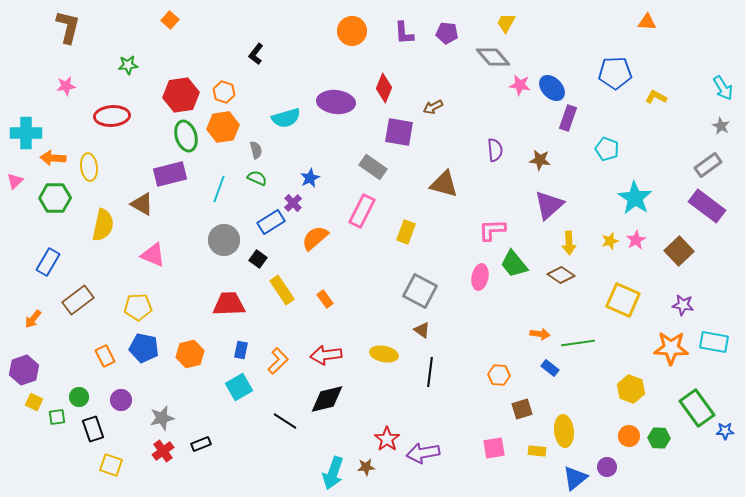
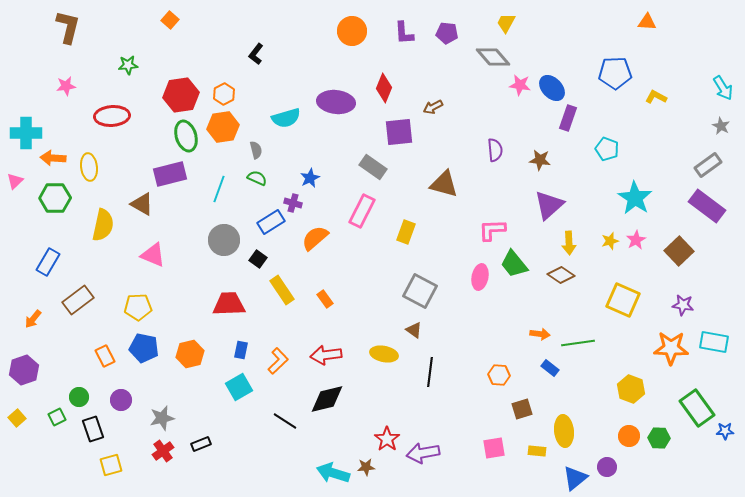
orange hexagon at (224, 92): moved 2 px down; rotated 15 degrees clockwise
purple square at (399, 132): rotated 16 degrees counterclockwise
purple cross at (293, 203): rotated 30 degrees counterclockwise
brown triangle at (422, 330): moved 8 px left
yellow square at (34, 402): moved 17 px left, 16 px down; rotated 24 degrees clockwise
green square at (57, 417): rotated 18 degrees counterclockwise
yellow square at (111, 465): rotated 35 degrees counterclockwise
cyan arrow at (333, 473): rotated 88 degrees clockwise
